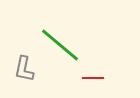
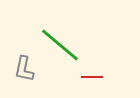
red line: moved 1 px left, 1 px up
